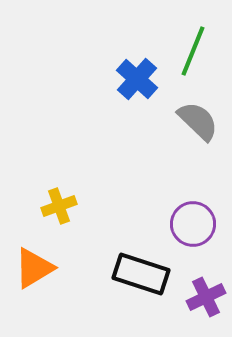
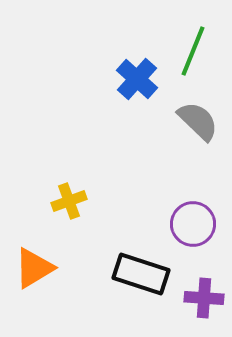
yellow cross: moved 10 px right, 5 px up
purple cross: moved 2 px left, 1 px down; rotated 30 degrees clockwise
